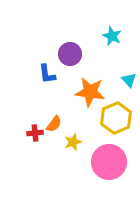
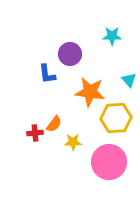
cyan star: rotated 24 degrees counterclockwise
yellow hexagon: rotated 20 degrees clockwise
yellow star: rotated 18 degrees clockwise
